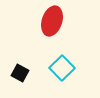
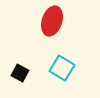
cyan square: rotated 15 degrees counterclockwise
